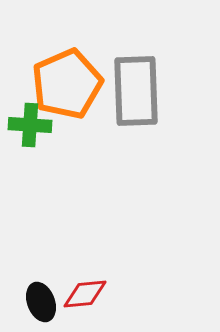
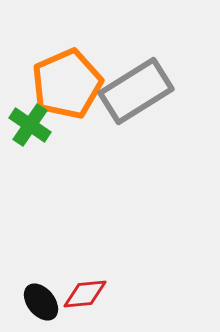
gray rectangle: rotated 60 degrees clockwise
green cross: rotated 30 degrees clockwise
black ellipse: rotated 18 degrees counterclockwise
